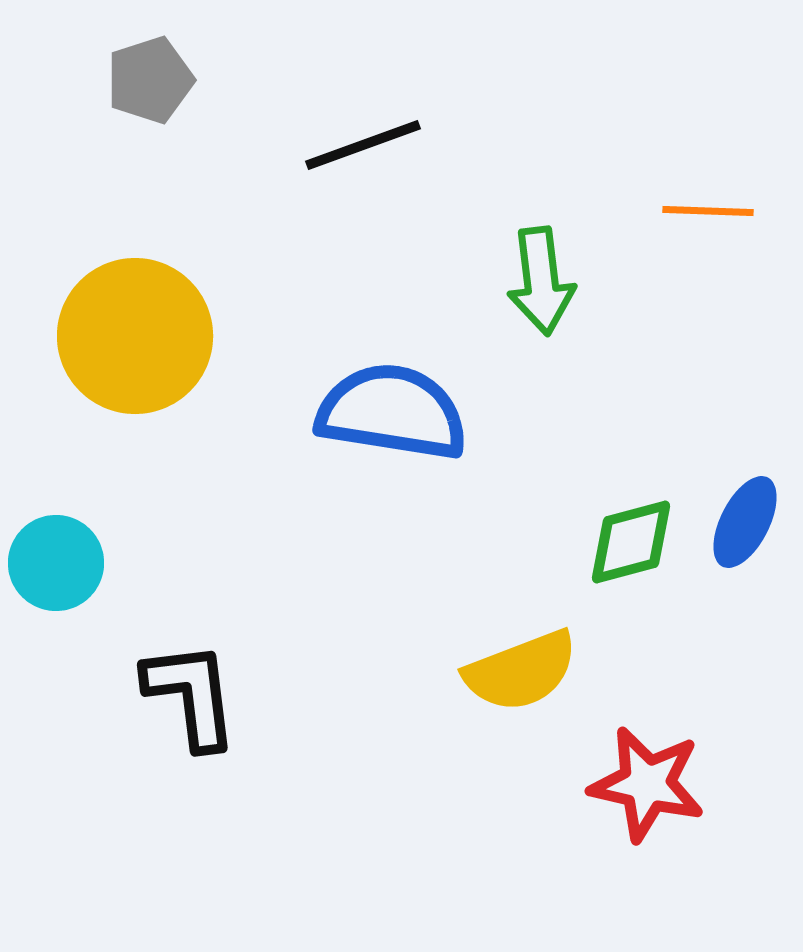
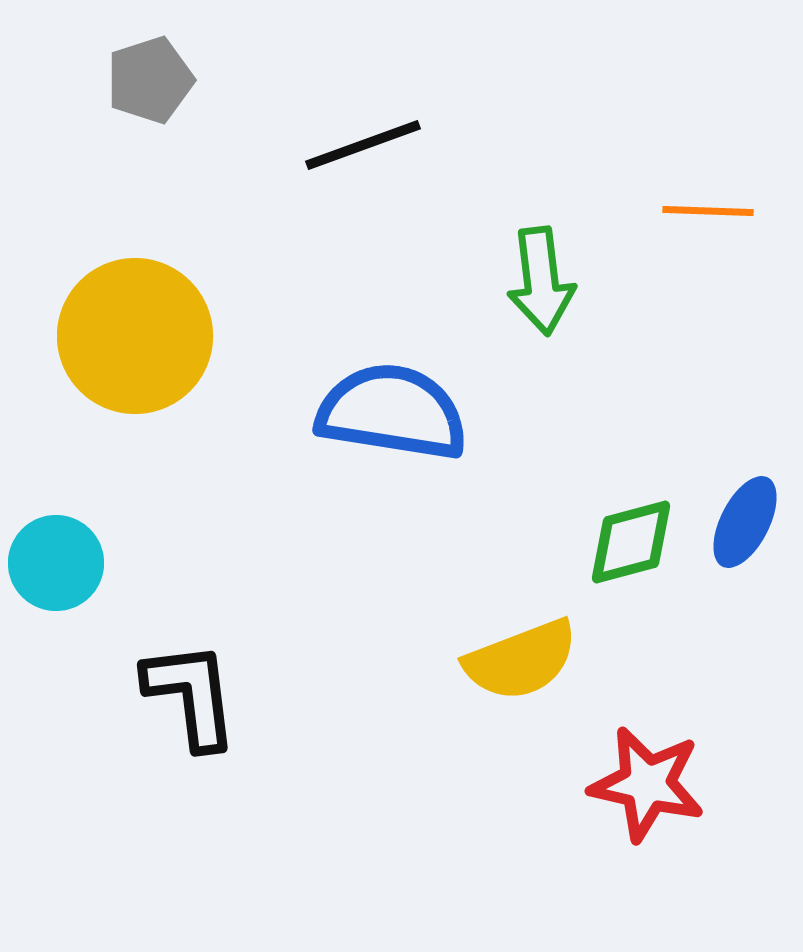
yellow semicircle: moved 11 px up
